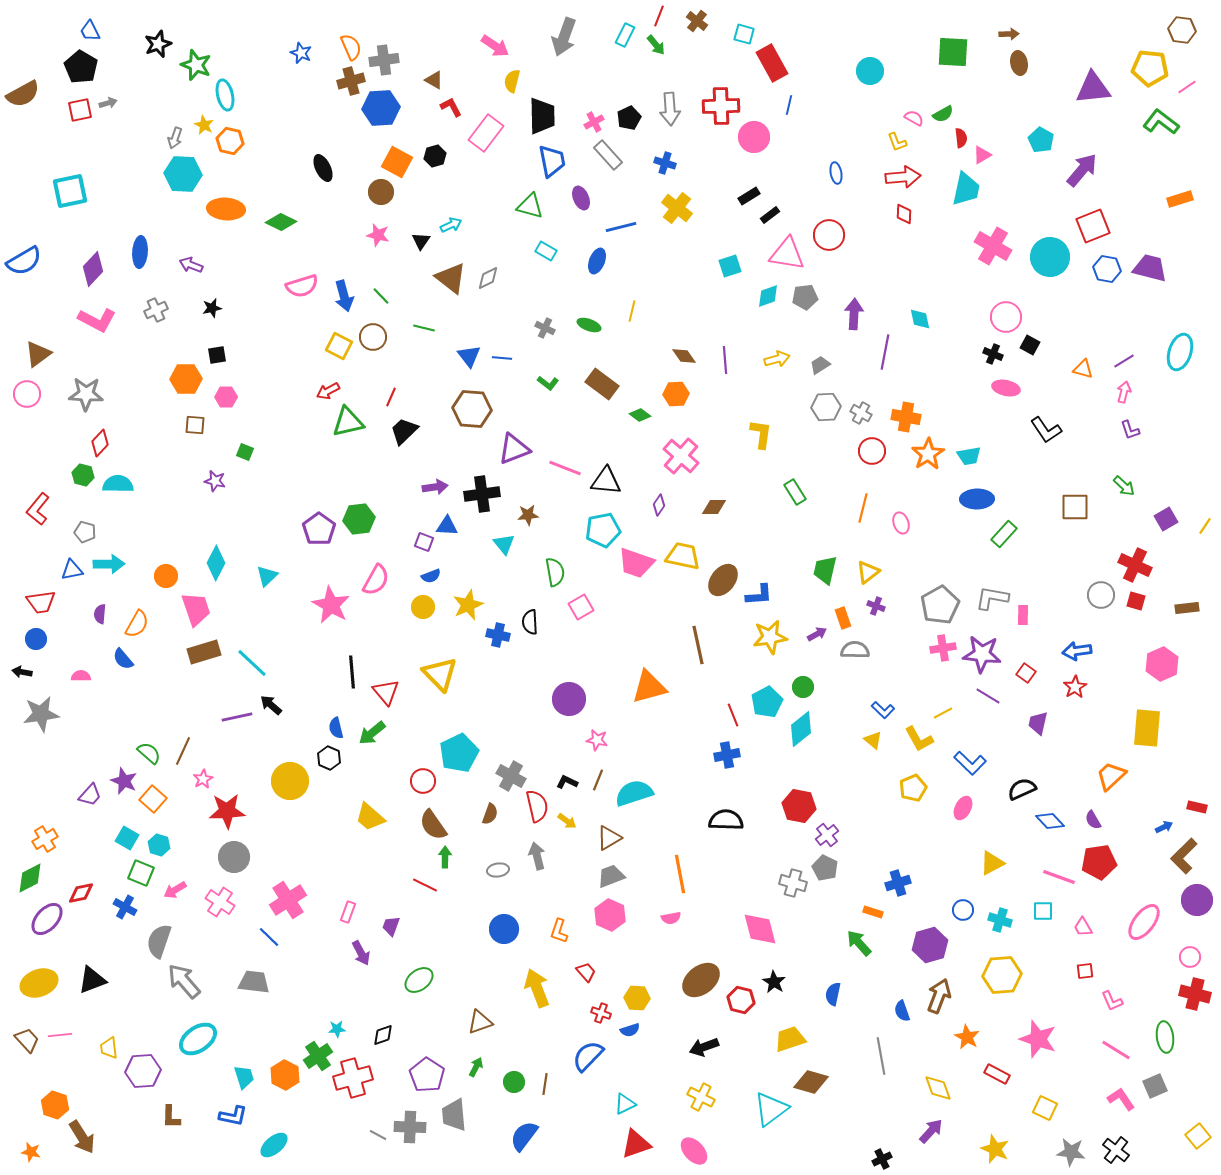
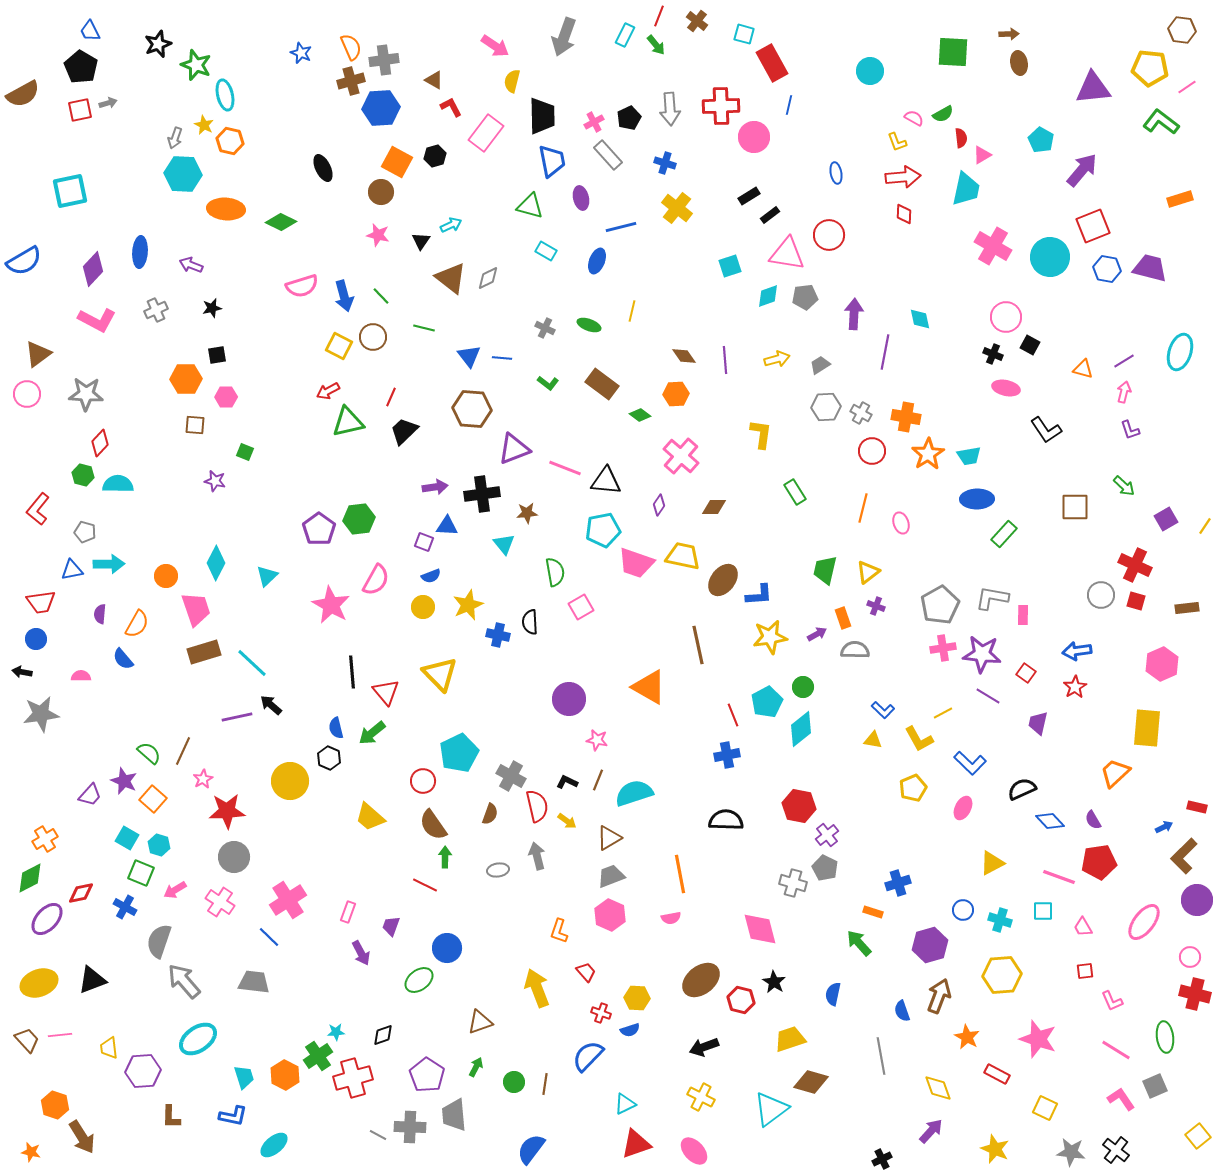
purple ellipse at (581, 198): rotated 10 degrees clockwise
brown star at (528, 515): moved 1 px left, 2 px up
orange triangle at (649, 687): rotated 45 degrees clockwise
yellow triangle at (873, 740): rotated 30 degrees counterclockwise
orange trapezoid at (1111, 776): moved 4 px right, 3 px up
blue circle at (504, 929): moved 57 px left, 19 px down
cyan star at (337, 1029): moved 1 px left, 3 px down
blue semicircle at (524, 1136): moved 7 px right, 13 px down
